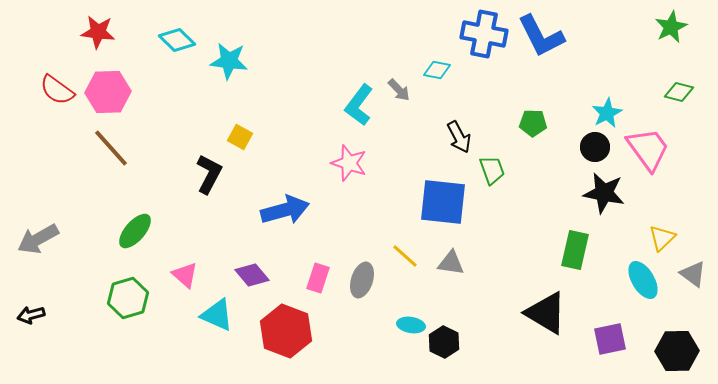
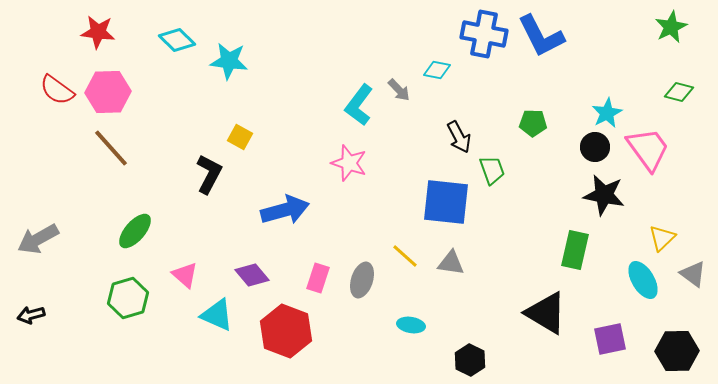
black star at (604, 193): moved 2 px down
blue square at (443, 202): moved 3 px right
black hexagon at (444, 342): moved 26 px right, 18 px down
